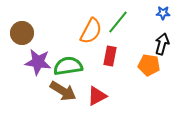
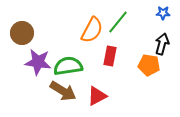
orange semicircle: moved 1 px right, 1 px up
